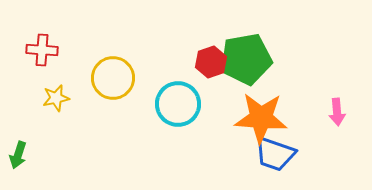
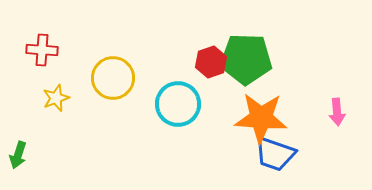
green pentagon: rotated 12 degrees clockwise
yellow star: rotated 8 degrees counterclockwise
